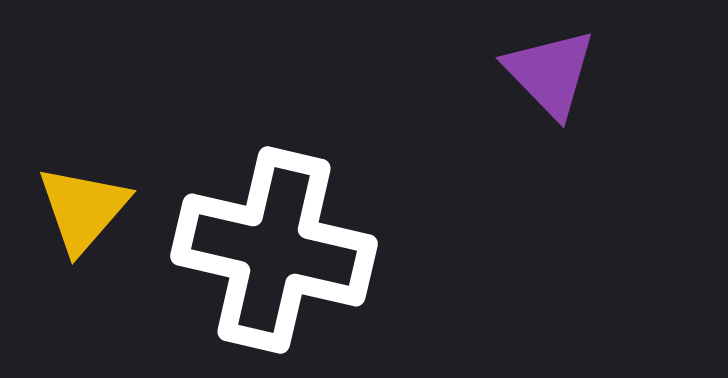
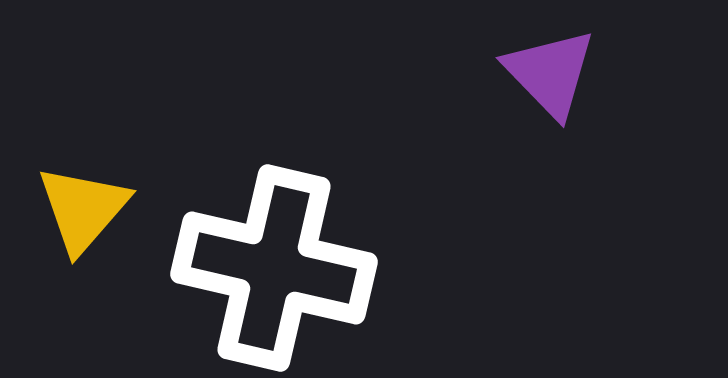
white cross: moved 18 px down
